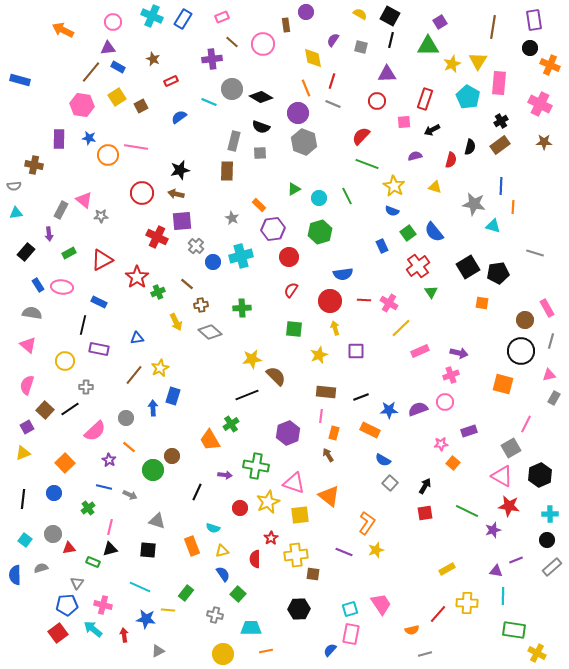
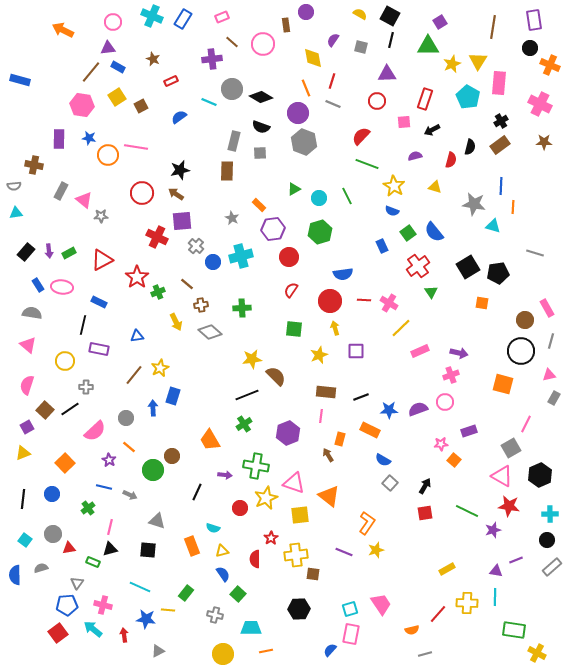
brown arrow at (176, 194): rotated 21 degrees clockwise
gray rectangle at (61, 210): moved 19 px up
purple arrow at (49, 234): moved 17 px down
blue triangle at (137, 338): moved 2 px up
green cross at (231, 424): moved 13 px right
orange rectangle at (334, 433): moved 6 px right, 6 px down
orange square at (453, 463): moved 1 px right, 3 px up
blue circle at (54, 493): moved 2 px left, 1 px down
yellow star at (268, 502): moved 2 px left, 4 px up
cyan line at (503, 596): moved 8 px left, 1 px down
